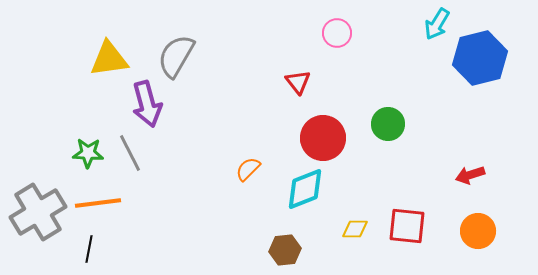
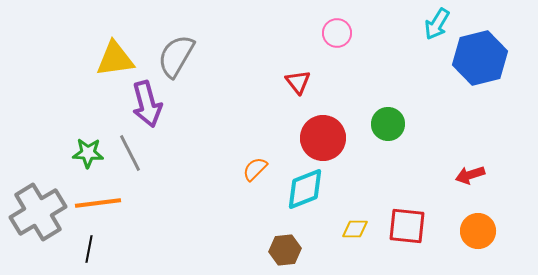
yellow triangle: moved 6 px right
orange semicircle: moved 7 px right
